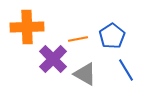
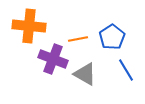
orange cross: moved 2 px right, 1 px up; rotated 8 degrees clockwise
blue pentagon: moved 1 px down
purple cross: rotated 24 degrees counterclockwise
